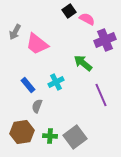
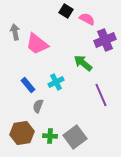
black square: moved 3 px left; rotated 24 degrees counterclockwise
gray arrow: rotated 140 degrees clockwise
gray semicircle: moved 1 px right
brown hexagon: moved 1 px down
